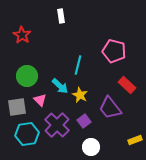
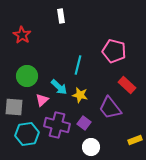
cyan arrow: moved 1 px left, 1 px down
yellow star: rotated 14 degrees counterclockwise
pink triangle: moved 2 px right; rotated 32 degrees clockwise
gray square: moved 3 px left; rotated 12 degrees clockwise
purple square: moved 2 px down; rotated 16 degrees counterclockwise
purple cross: rotated 30 degrees counterclockwise
